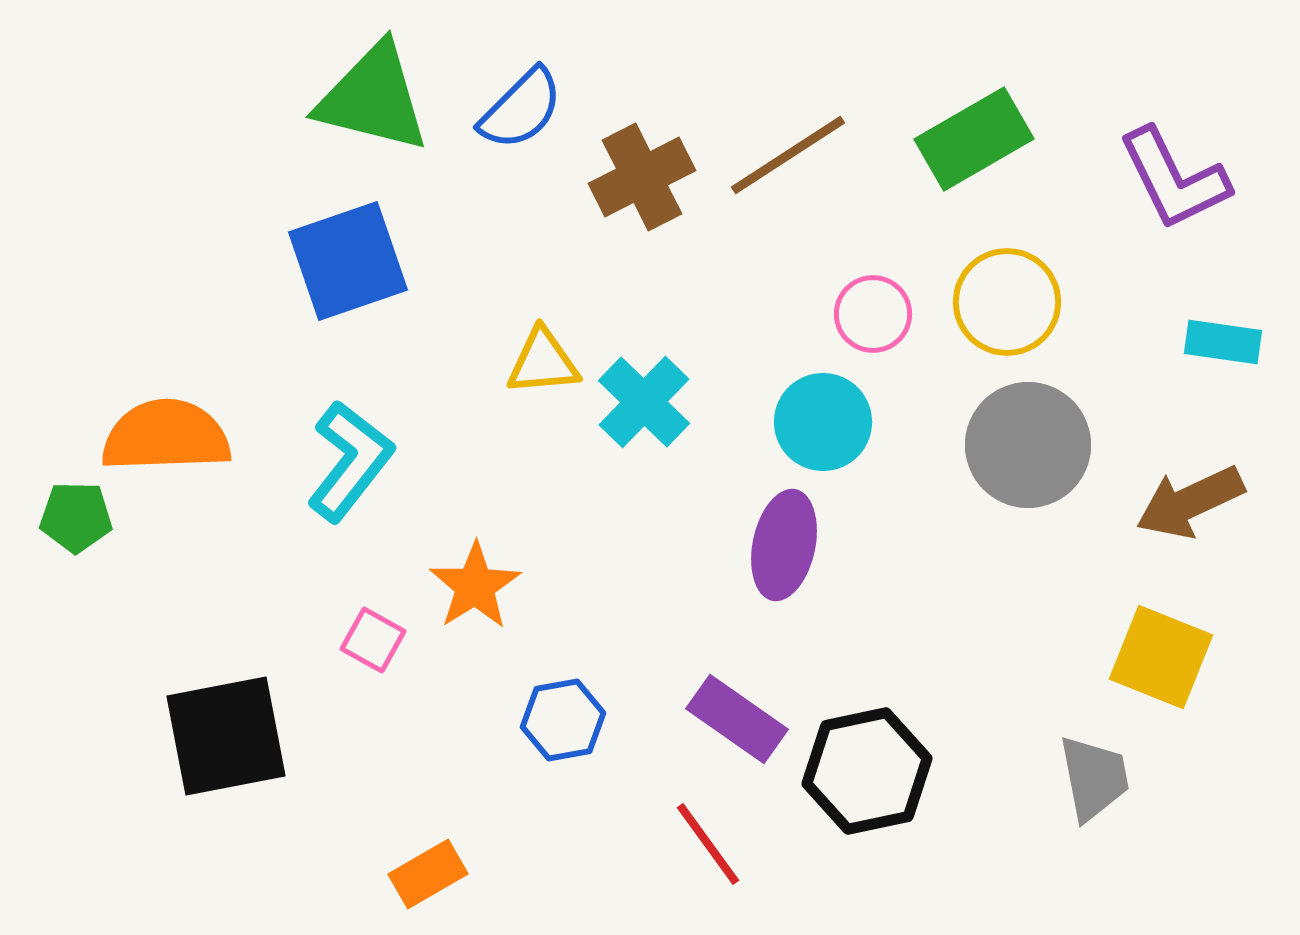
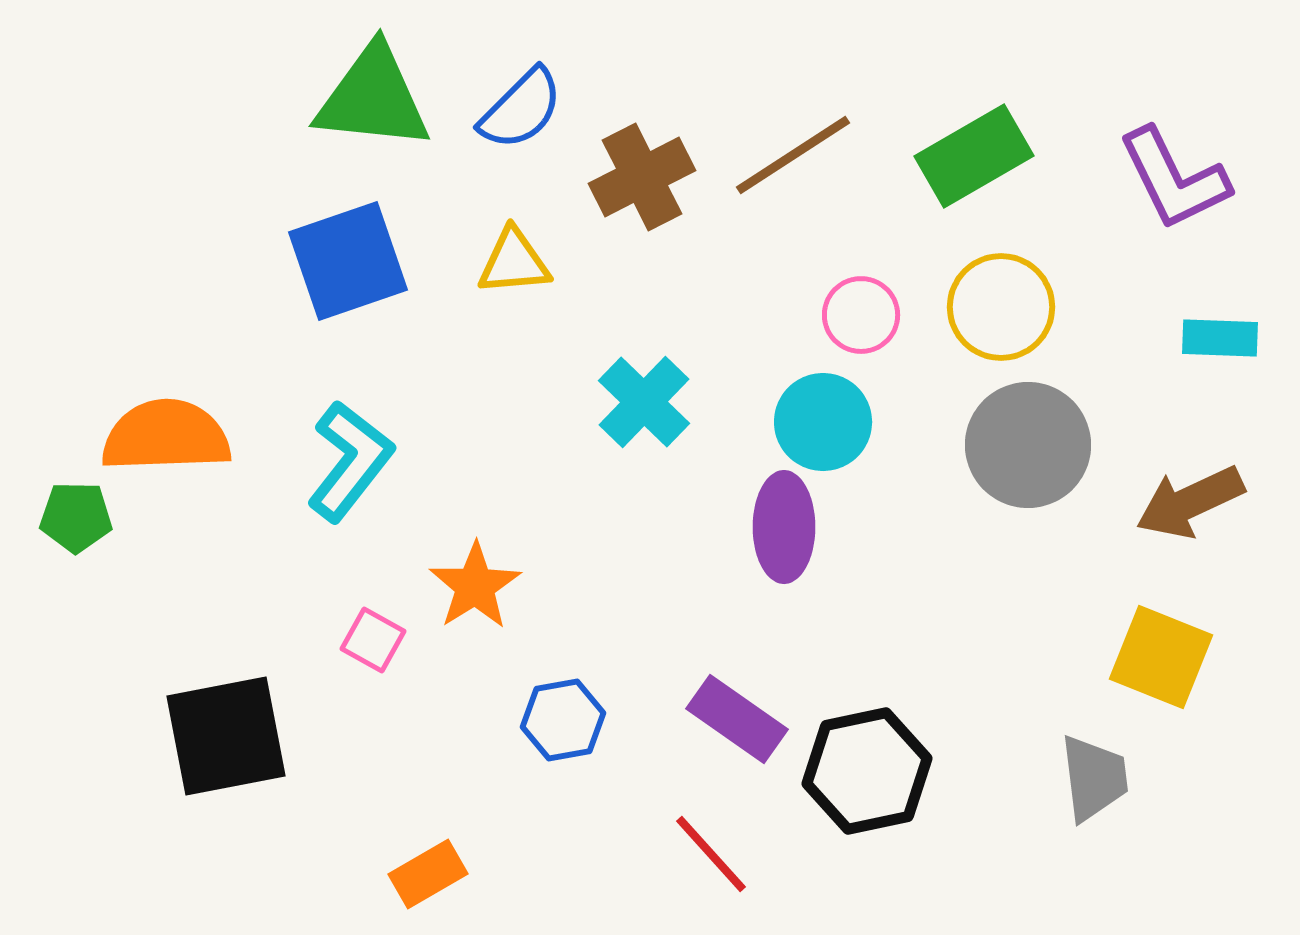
green triangle: rotated 8 degrees counterclockwise
green rectangle: moved 17 px down
brown line: moved 5 px right
yellow circle: moved 6 px left, 5 px down
pink circle: moved 12 px left, 1 px down
cyan rectangle: moved 3 px left, 4 px up; rotated 6 degrees counterclockwise
yellow triangle: moved 29 px left, 100 px up
purple ellipse: moved 18 px up; rotated 12 degrees counterclockwise
gray trapezoid: rotated 4 degrees clockwise
red line: moved 3 px right, 10 px down; rotated 6 degrees counterclockwise
